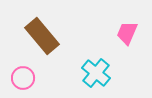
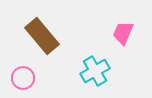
pink trapezoid: moved 4 px left
cyan cross: moved 1 px left, 2 px up; rotated 20 degrees clockwise
